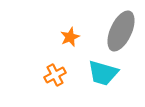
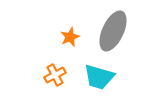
gray ellipse: moved 8 px left
cyan trapezoid: moved 4 px left, 4 px down
